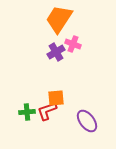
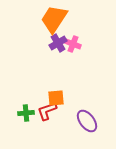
orange trapezoid: moved 5 px left
purple cross: moved 2 px right, 9 px up
green cross: moved 1 px left, 1 px down
